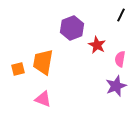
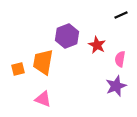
black line: rotated 40 degrees clockwise
purple hexagon: moved 5 px left, 8 px down
